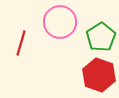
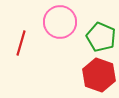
green pentagon: rotated 16 degrees counterclockwise
